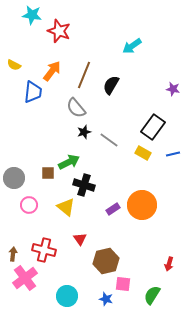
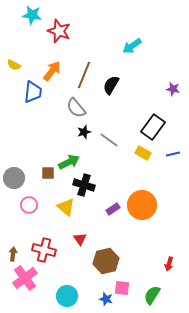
pink square: moved 1 px left, 4 px down
